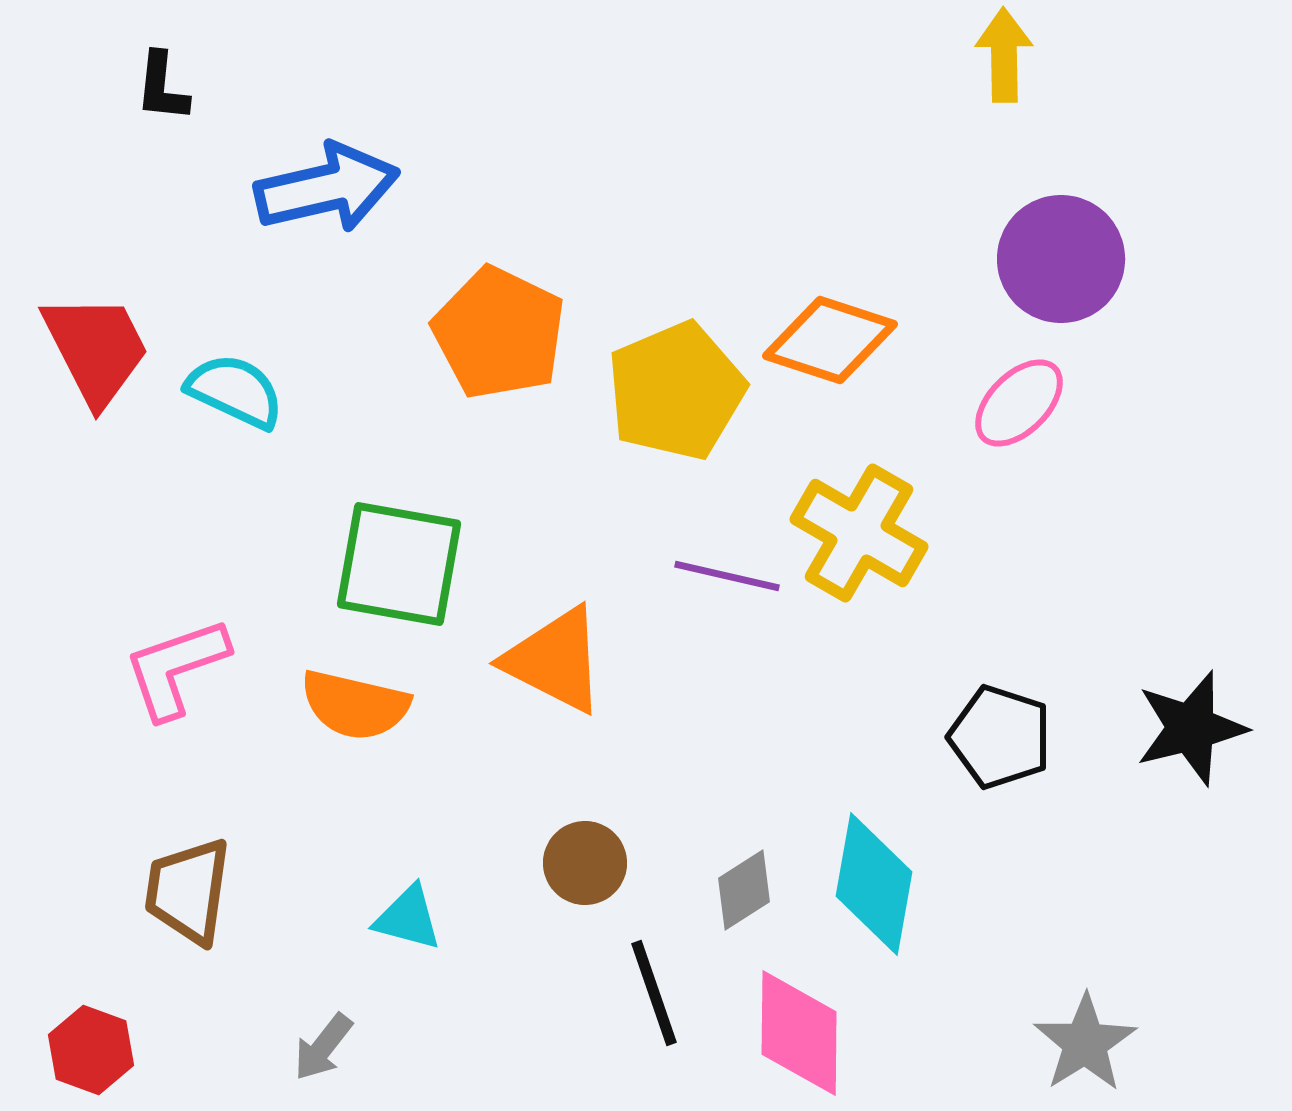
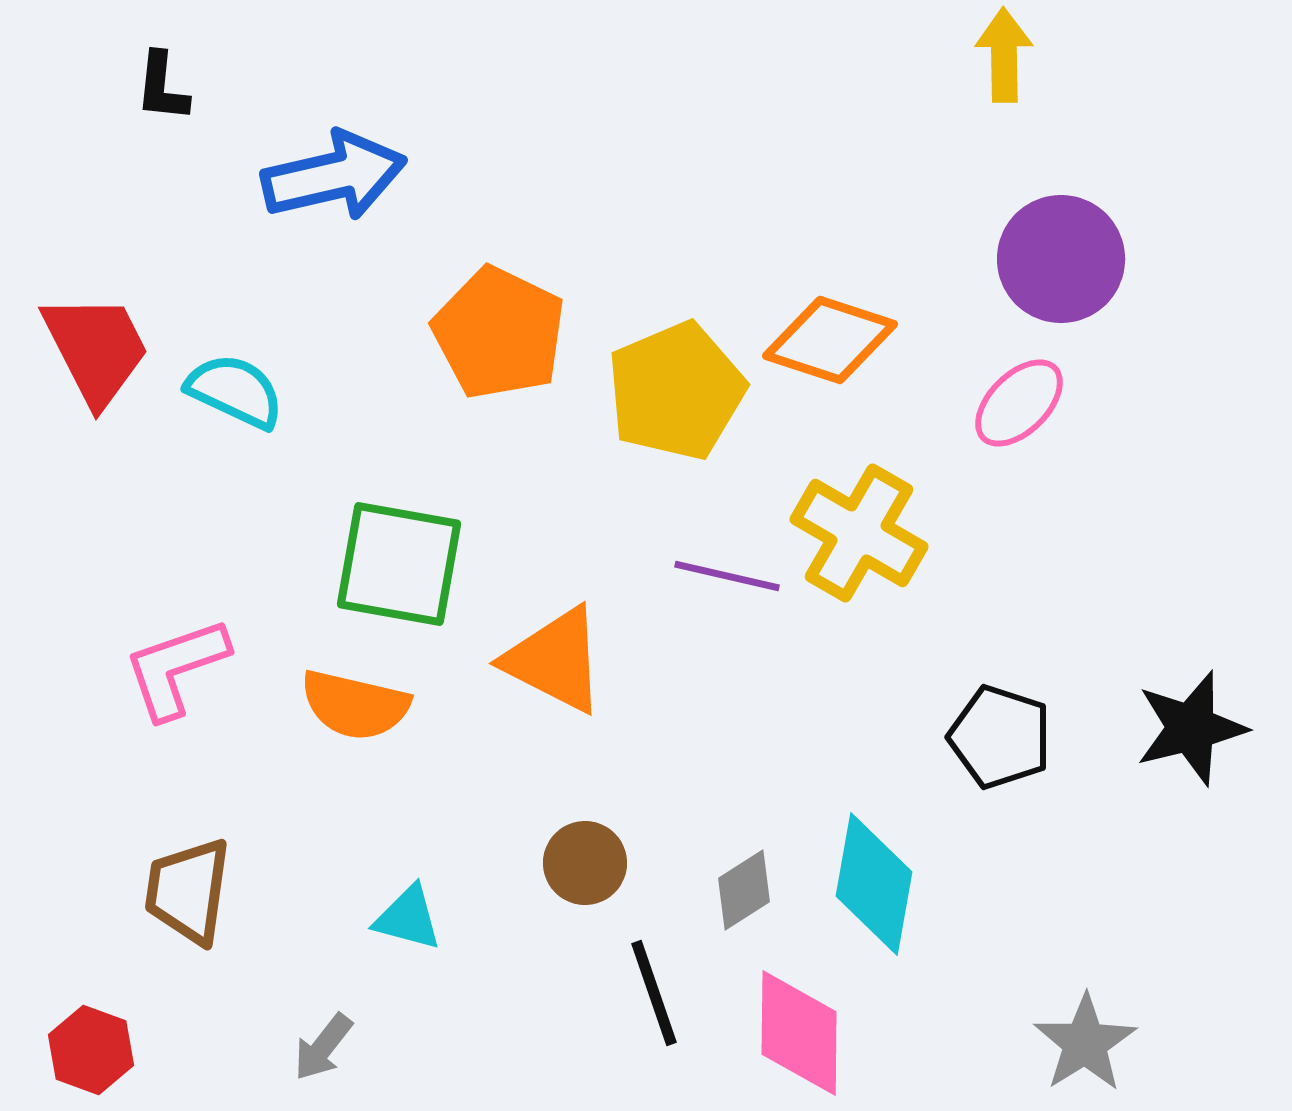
blue arrow: moved 7 px right, 12 px up
